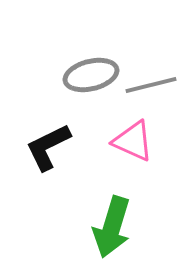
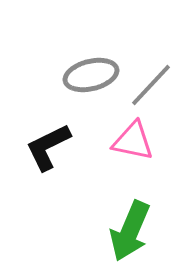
gray line: rotated 33 degrees counterclockwise
pink triangle: rotated 12 degrees counterclockwise
green arrow: moved 18 px right, 4 px down; rotated 6 degrees clockwise
